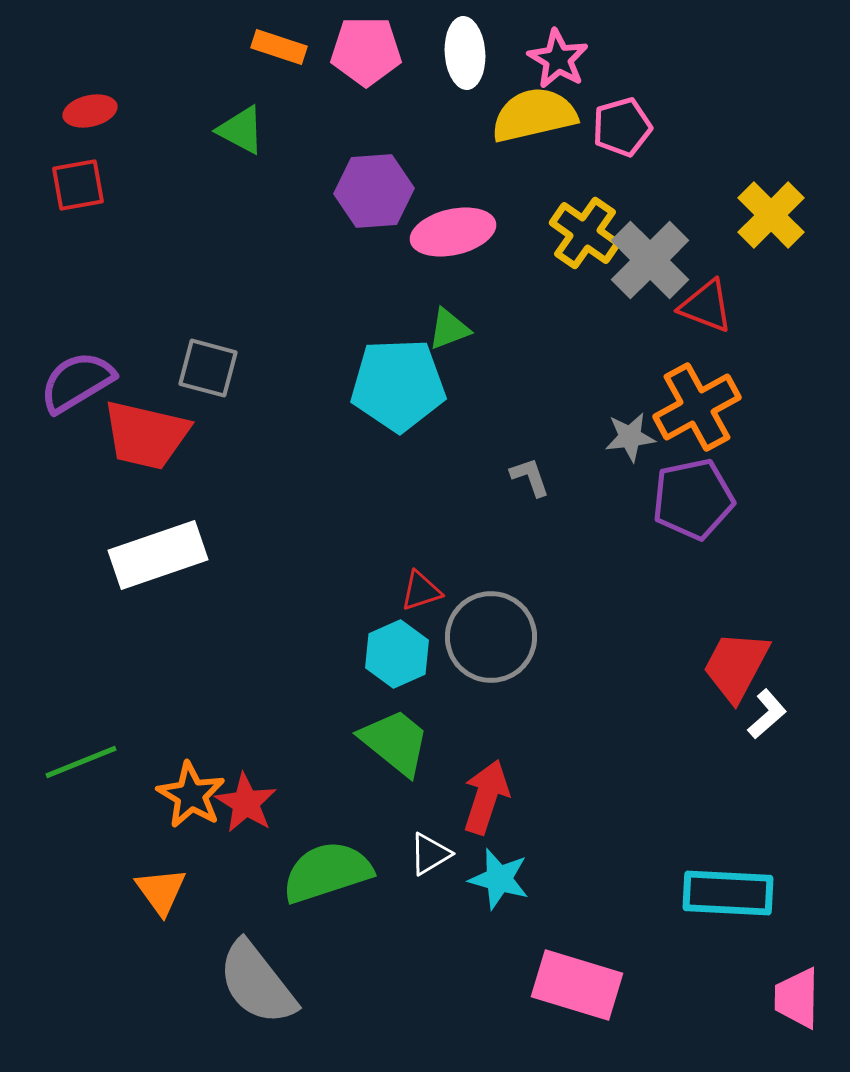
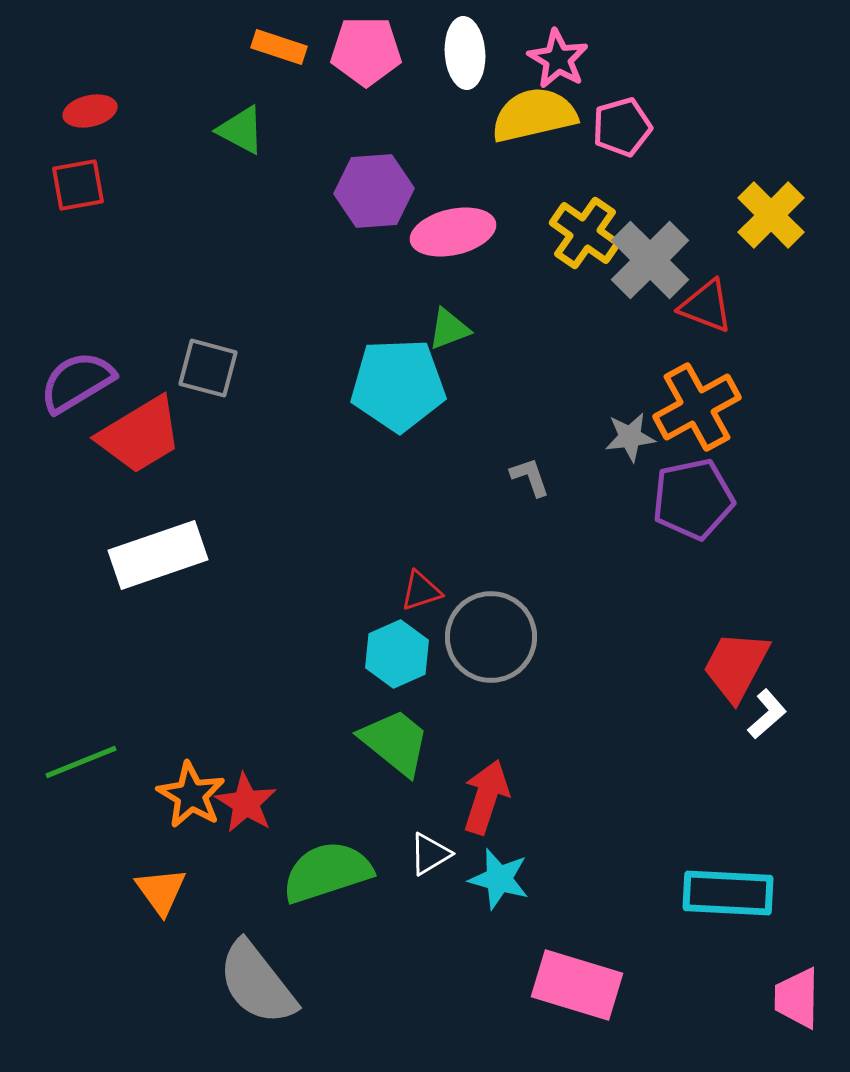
red trapezoid at (146, 435): moved 6 px left; rotated 44 degrees counterclockwise
